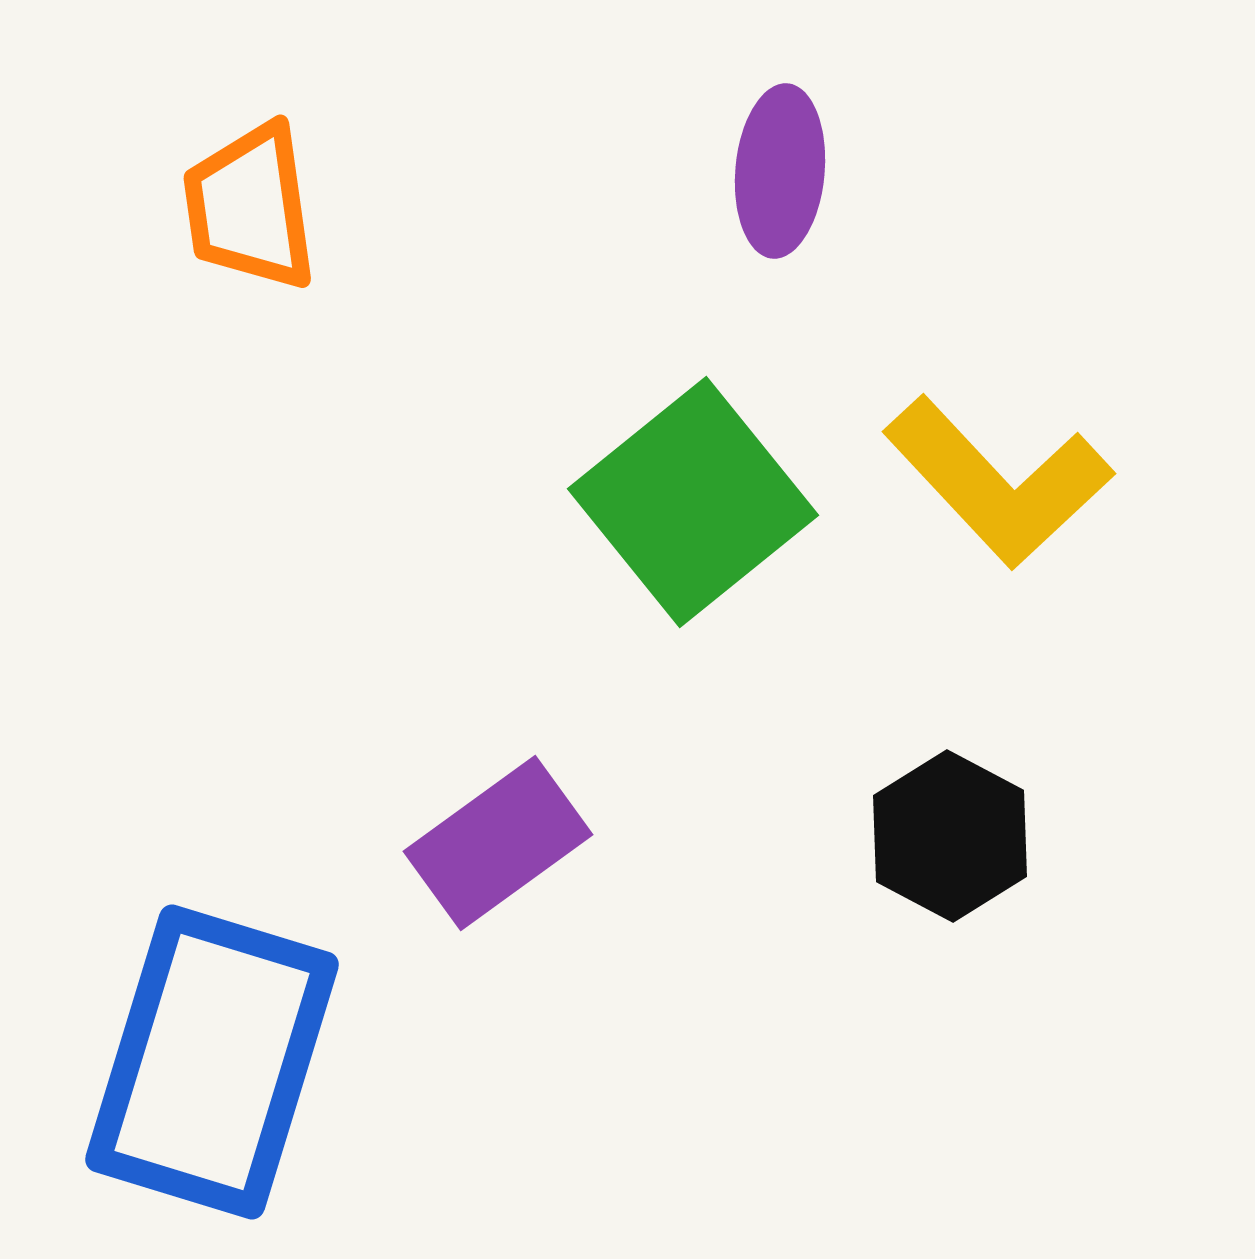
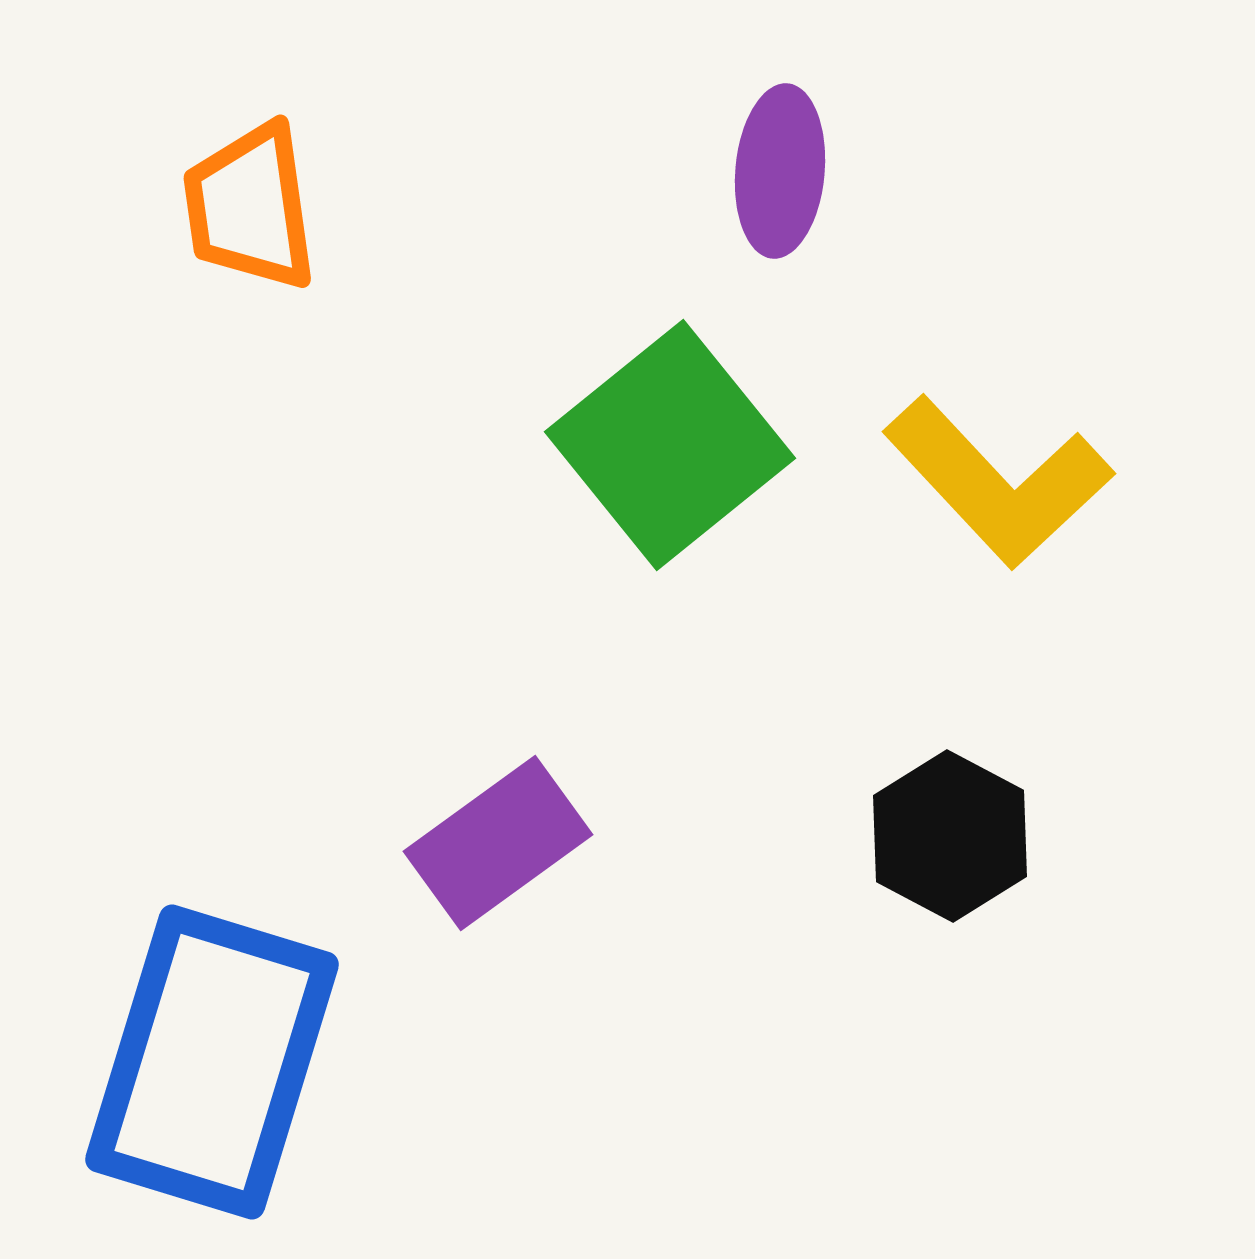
green square: moved 23 px left, 57 px up
